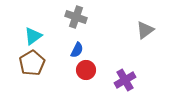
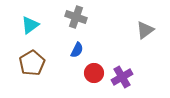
cyan triangle: moved 3 px left, 11 px up
red circle: moved 8 px right, 3 px down
purple cross: moved 3 px left, 3 px up
